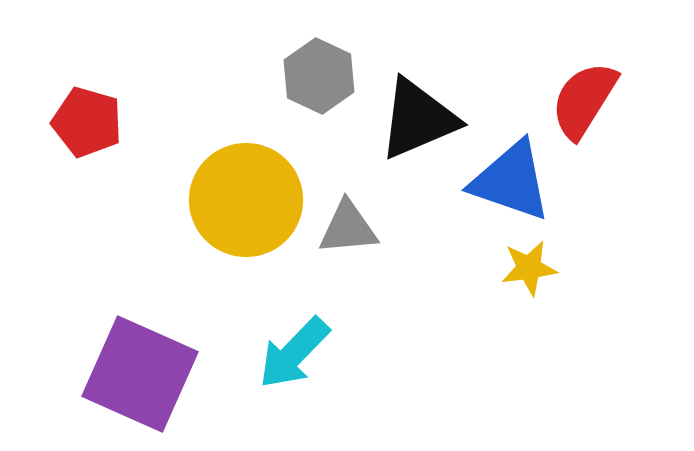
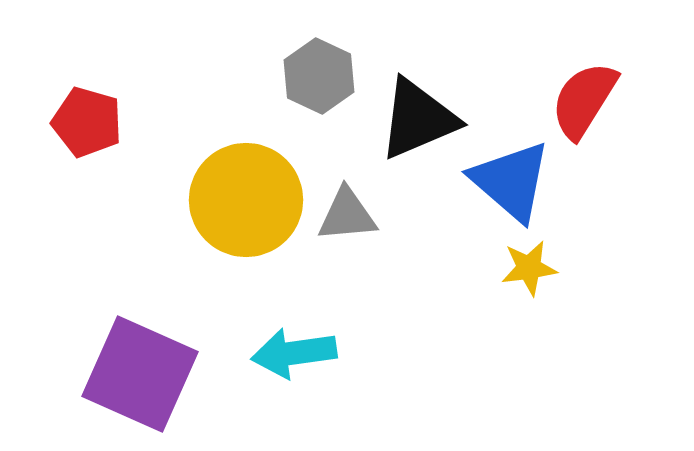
blue triangle: rotated 22 degrees clockwise
gray triangle: moved 1 px left, 13 px up
cyan arrow: rotated 38 degrees clockwise
